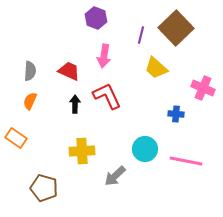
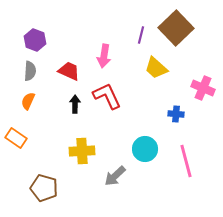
purple hexagon: moved 61 px left, 22 px down
orange semicircle: moved 2 px left
pink line: rotated 64 degrees clockwise
